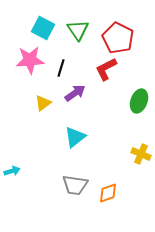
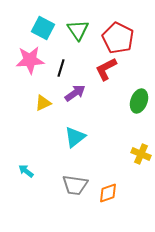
yellow triangle: rotated 12 degrees clockwise
cyan arrow: moved 14 px right; rotated 126 degrees counterclockwise
